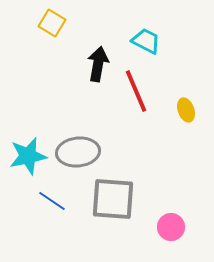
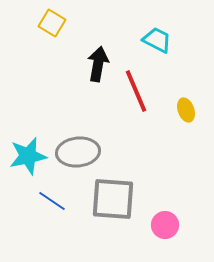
cyan trapezoid: moved 11 px right, 1 px up
pink circle: moved 6 px left, 2 px up
